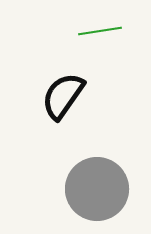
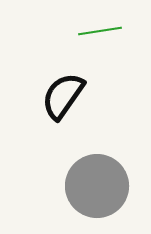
gray circle: moved 3 px up
